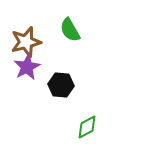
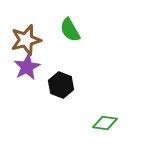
brown star: moved 2 px up
black hexagon: rotated 15 degrees clockwise
green diamond: moved 18 px right, 4 px up; rotated 35 degrees clockwise
